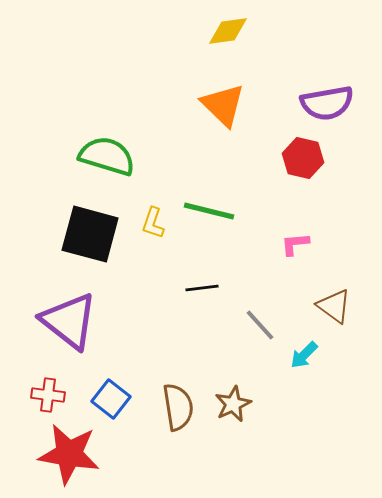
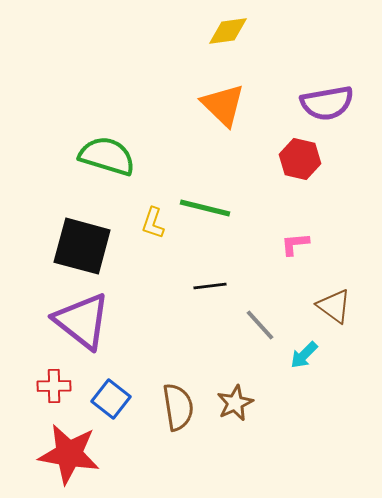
red hexagon: moved 3 px left, 1 px down
green line: moved 4 px left, 3 px up
black square: moved 8 px left, 12 px down
black line: moved 8 px right, 2 px up
purple triangle: moved 13 px right
red cross: moved 6 px right, 9 px up; rotated 8 degrees counterclockwise
brown star: moved 2 px right, 1 px up
